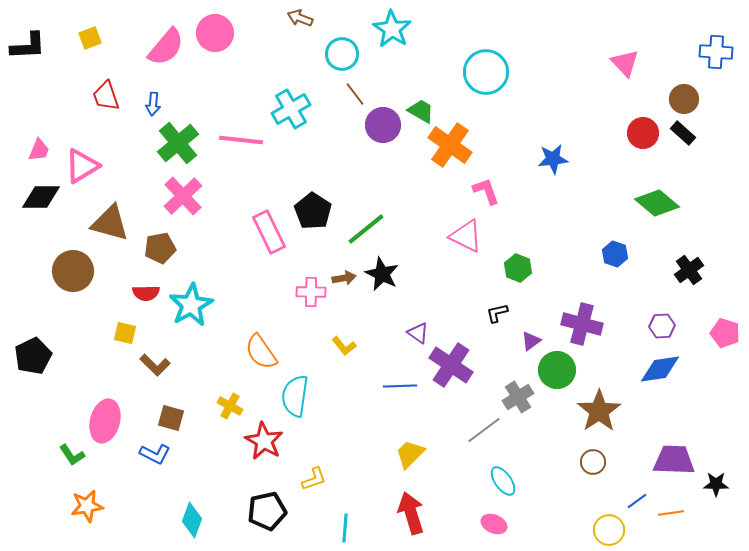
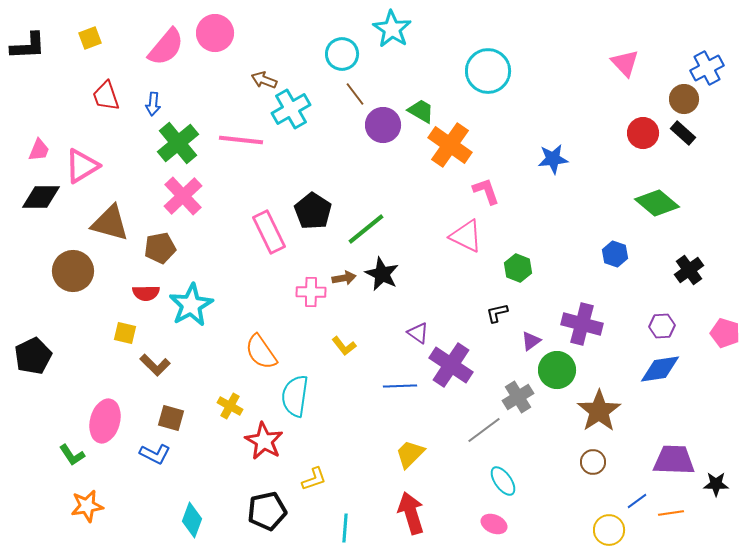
brown arrow at (300, 18): moved 36 px left, 62 px down
blue cross at (716, 52): moved 9 px left, 16 px down; rotated 32 degrees counterclockwise
cyan circle at (486, 72): moved 2 px right, 1 px up
